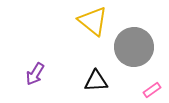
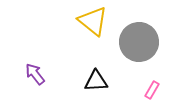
gray circle: moved 5 px right, 5 px up
purple arrow: rotated 110 degrees clockwise
pink rectangle: rotated 24 degrees counterclockwise
